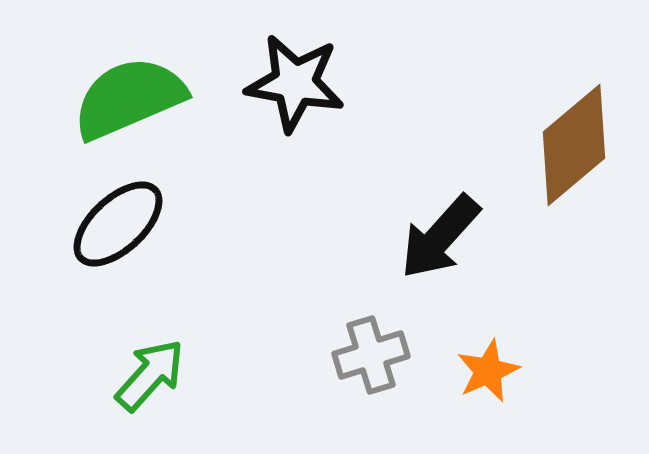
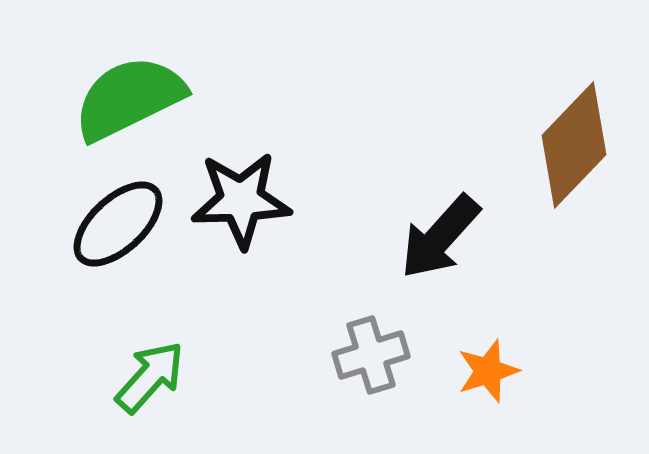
black star: moved 54 px left, 117 px down; rotated 12 degrees counterclockwise
green semicircle: rotated 3 degrees counterclockwise
brown diamond: rotated 6 degrees counterclockwise
orange star: rotated 6 degrees clockwise
green arrow: moved 2 px down
